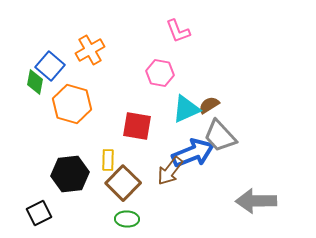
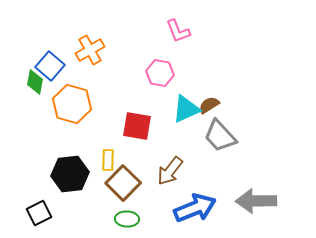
blue arrow: moved 2 px right, 55 px down
